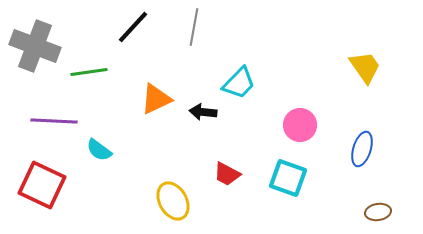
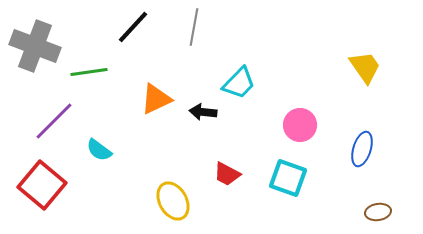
purple line: rotated 48 degrees counterclockwise
red square: rotated 15 degrees clockwise
